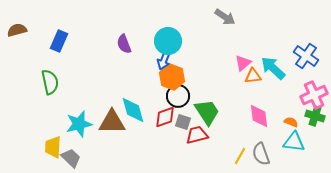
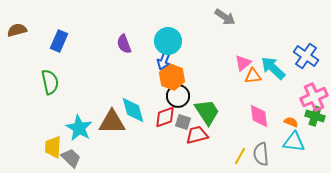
pink cross: moved 2 px down
cyan star: moved 4 px down; rotated 28 degrees counterclockwise
gray semicircle: rotated 15 degrees clockwise
